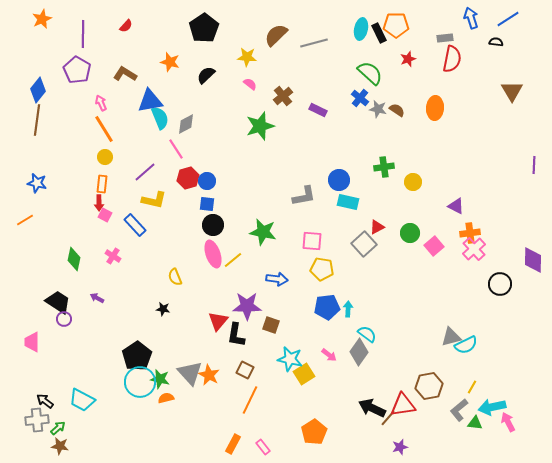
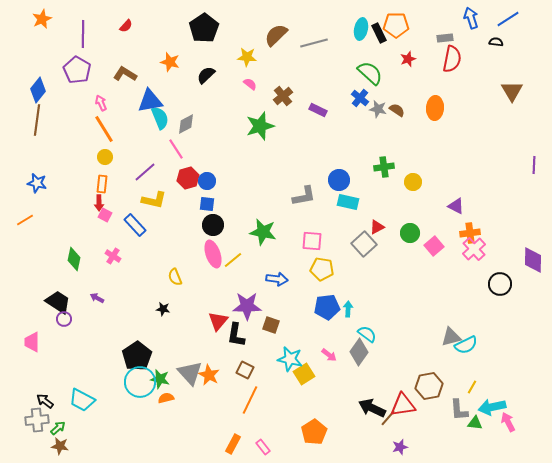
gray L-shape at (459, 410): rotated 55 degrees counterclockwise
